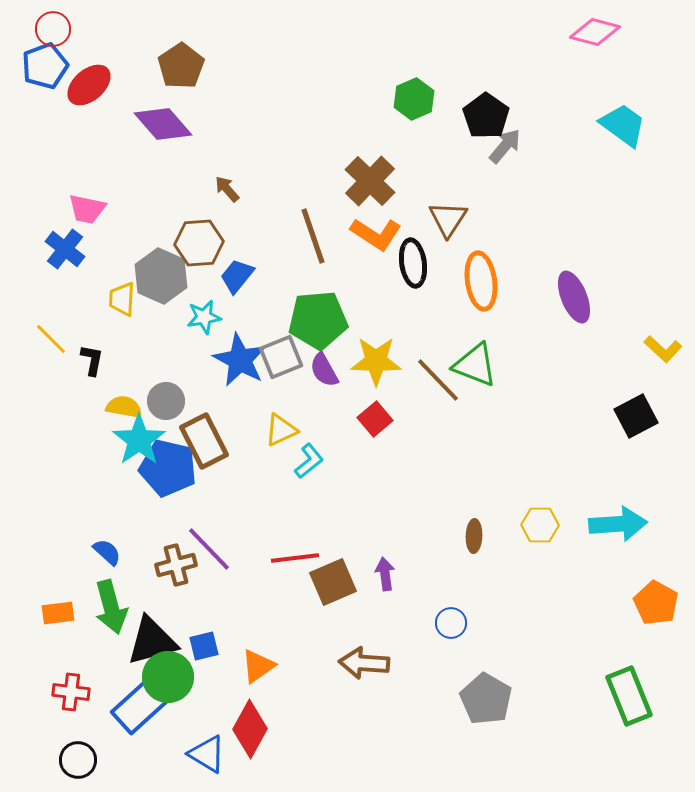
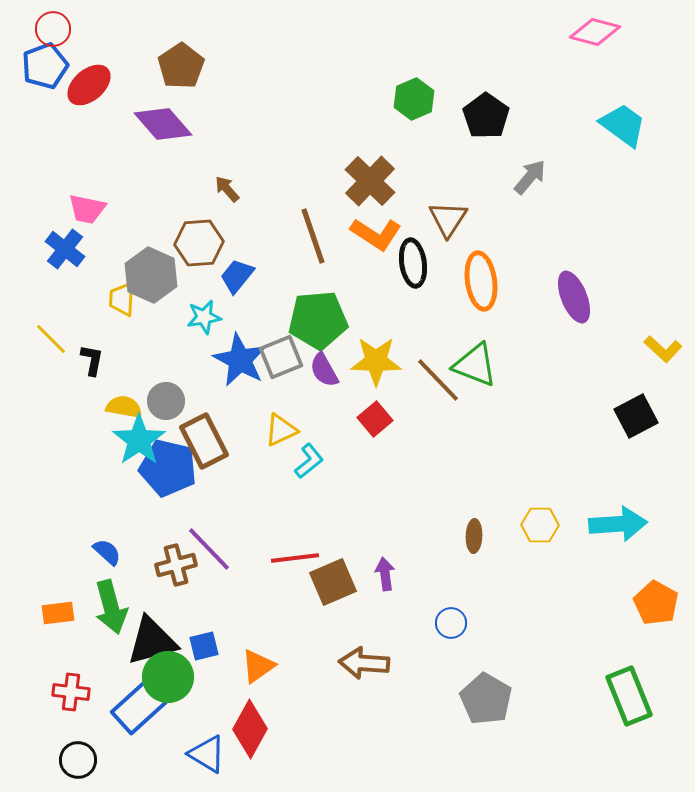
gray arrow at (505, 146): moved 25 px right, 31 px down
gray hexagon at (161, 276): moved 10 px left, 1 px up
